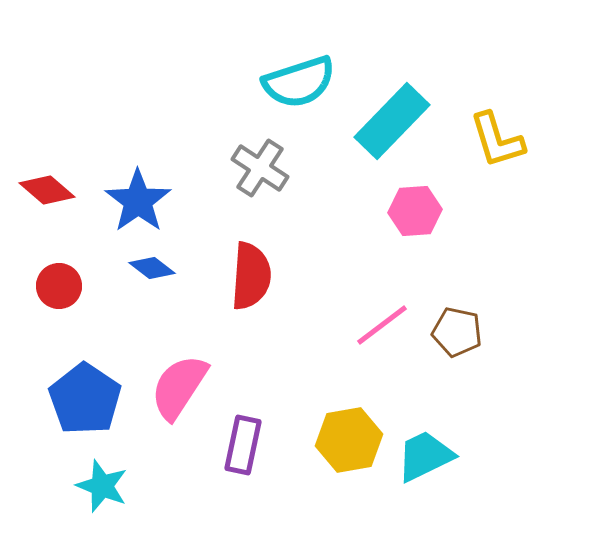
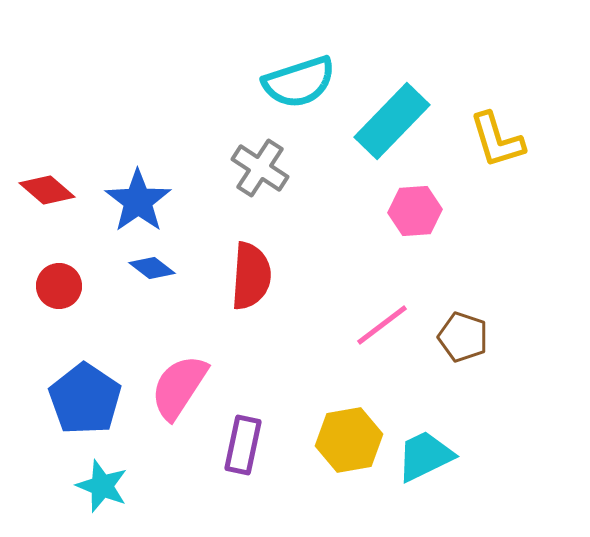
brown pentagon: moved 6 px right, 5 px down; rotated 6 degrees clockwise
